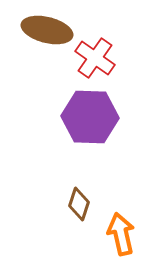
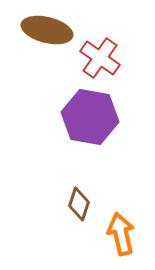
red cross: moved 5 px right
purple hexagon: rotated 8 degrees clockwise
